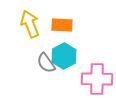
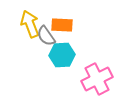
cyan hexagon: moved 2 px left, 1 px up; rotated 25 degrees clockwise
gray semicircle: moved 27 px up
pink cross: rotated 28 degrees counterclockwise
